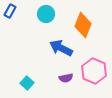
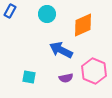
cyan circle: moved 1 px right
orange diamond: rotated 45 degrees clockwise
blue arrow: moved 2 px down
cyan square: moved 2 px right, 6 px up; rotated 32 degrees counterclockwise
